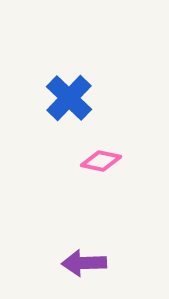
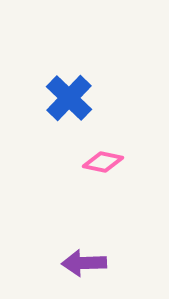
pink diamond: moved 2 px right, 1 px down
